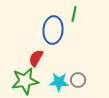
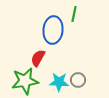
red semicircle: moved 2 px right
